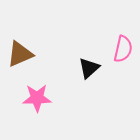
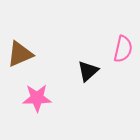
black triangle: moved 1 px left, 3 px down
